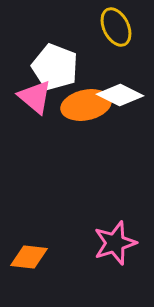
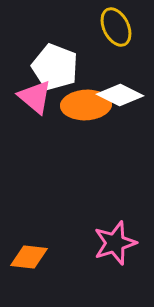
orange ellipse: rotated 9 degrees clockwise
